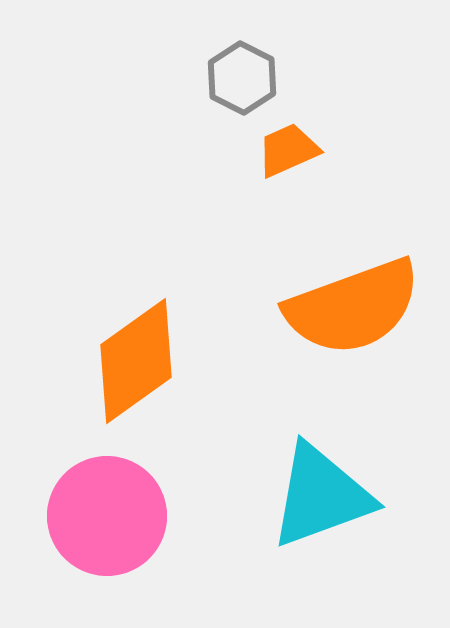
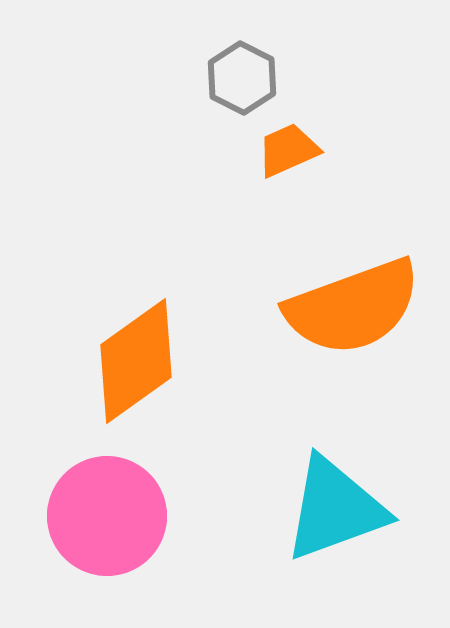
cyan triangle: moved 14 px right, 13 px down
